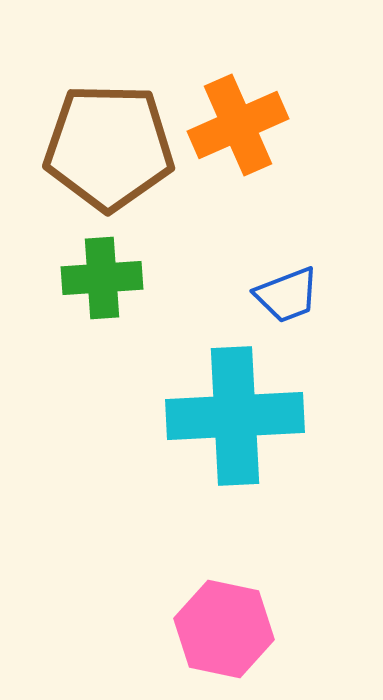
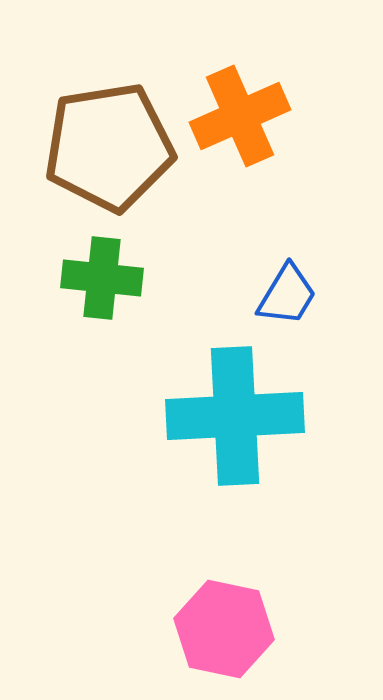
orange cross: moved 2 px right, 9 px up
brown pentagon: rotated 10 degrees counterclockwise
green cross: rotated 10 degrees clockwise
blue trapezoid: rotated 38 degrees counterclockwise
